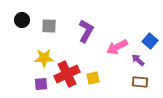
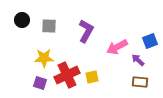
blue square: rotated 28 degrees clockwise
red cross: moved 1 px down
yellow square: moved 1 px left, 1 px up
purple square: moved 1 px left, 1 px up; rotated 24 degrees clockwise
